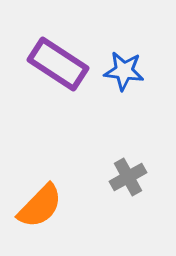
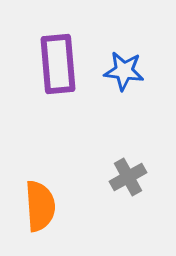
purple rectangle: rotated 52 degrees clockwise
orange semicircle: rotated 48 degrees counterclockwise
